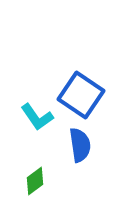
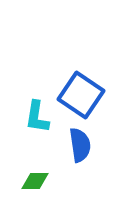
cyan L-shape: rotated 44 degrees clockwise
green diamond: rotated 36 degrees clockwise
